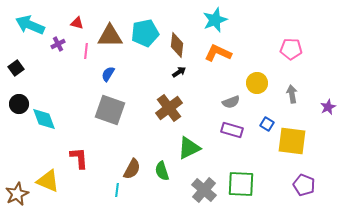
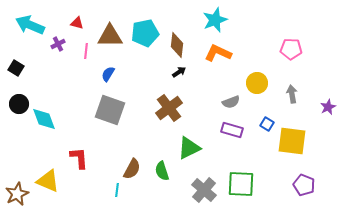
black square: rotated 21 degrees counterclockwise
